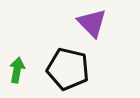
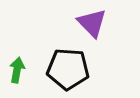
black pentagon: rotated 9 degrees counterclockwise
